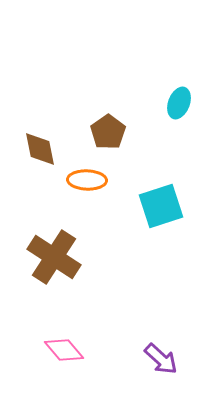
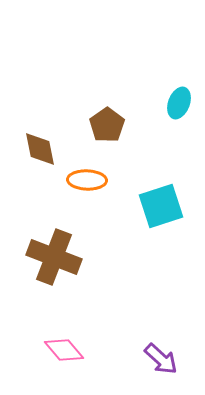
brown pentagon: moved 1 px left, 7 px up
brown cross: rotated 12 degrees counterclockwise
